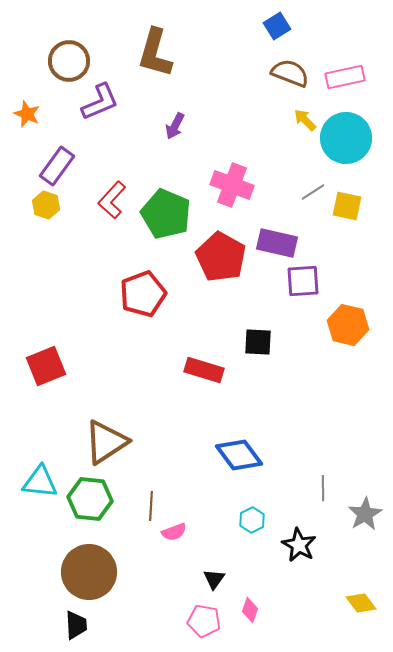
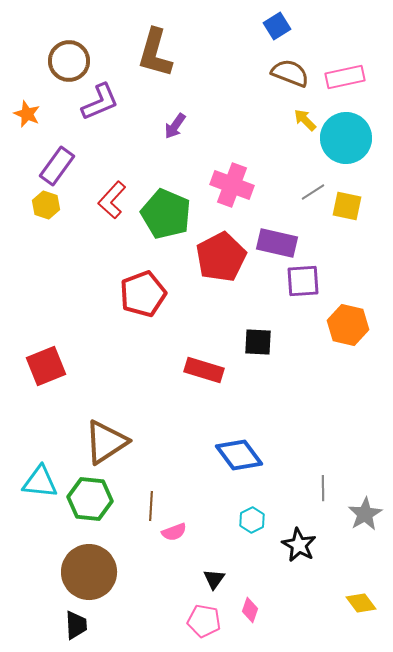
purple arrow at (175, 126): rotated 8 degrees clockwise
red pentagon at (221, 257): rotated 15 degrees clockwise
